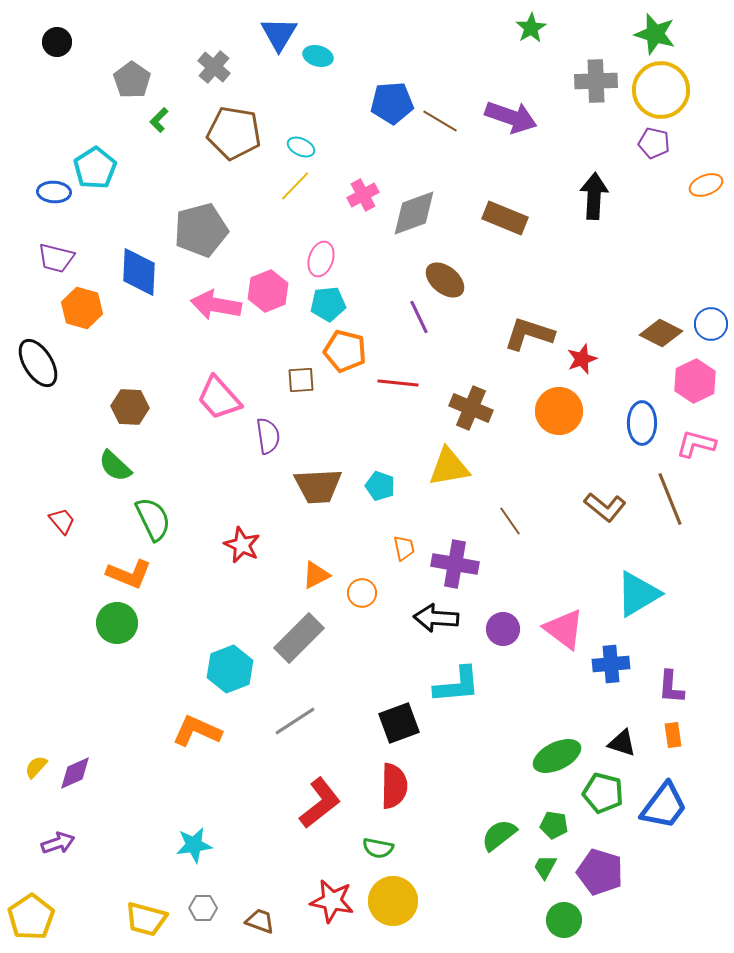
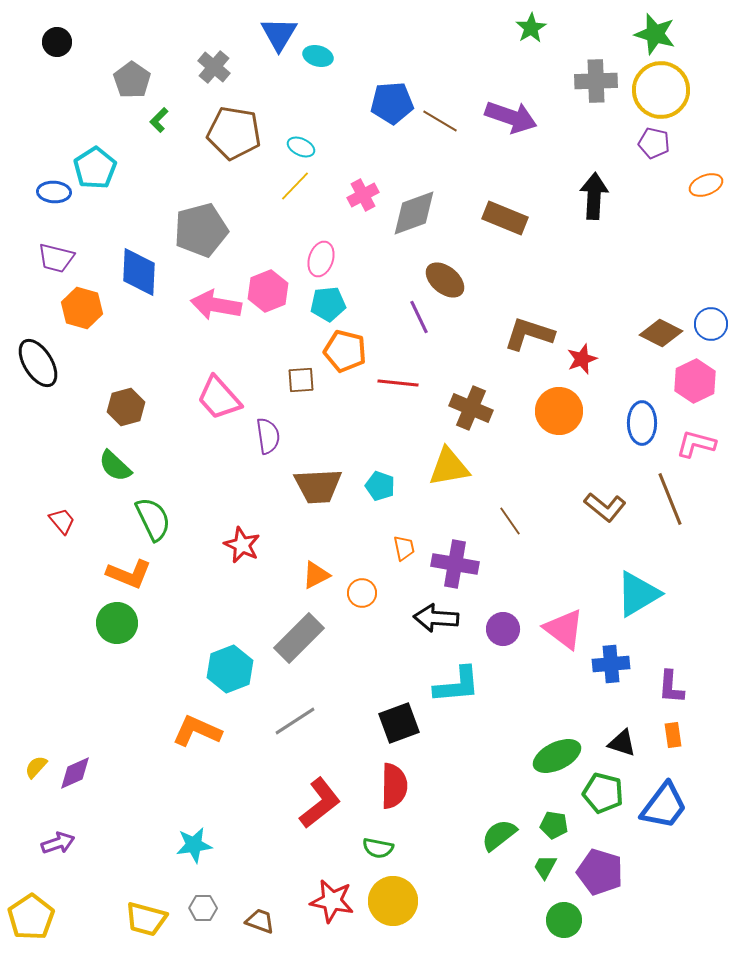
brown hexagon at (130, 407): moved 4 px left; rotated 18 degrees counterclockwise
